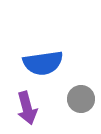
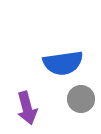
blue semicircle: moved 20 px right
